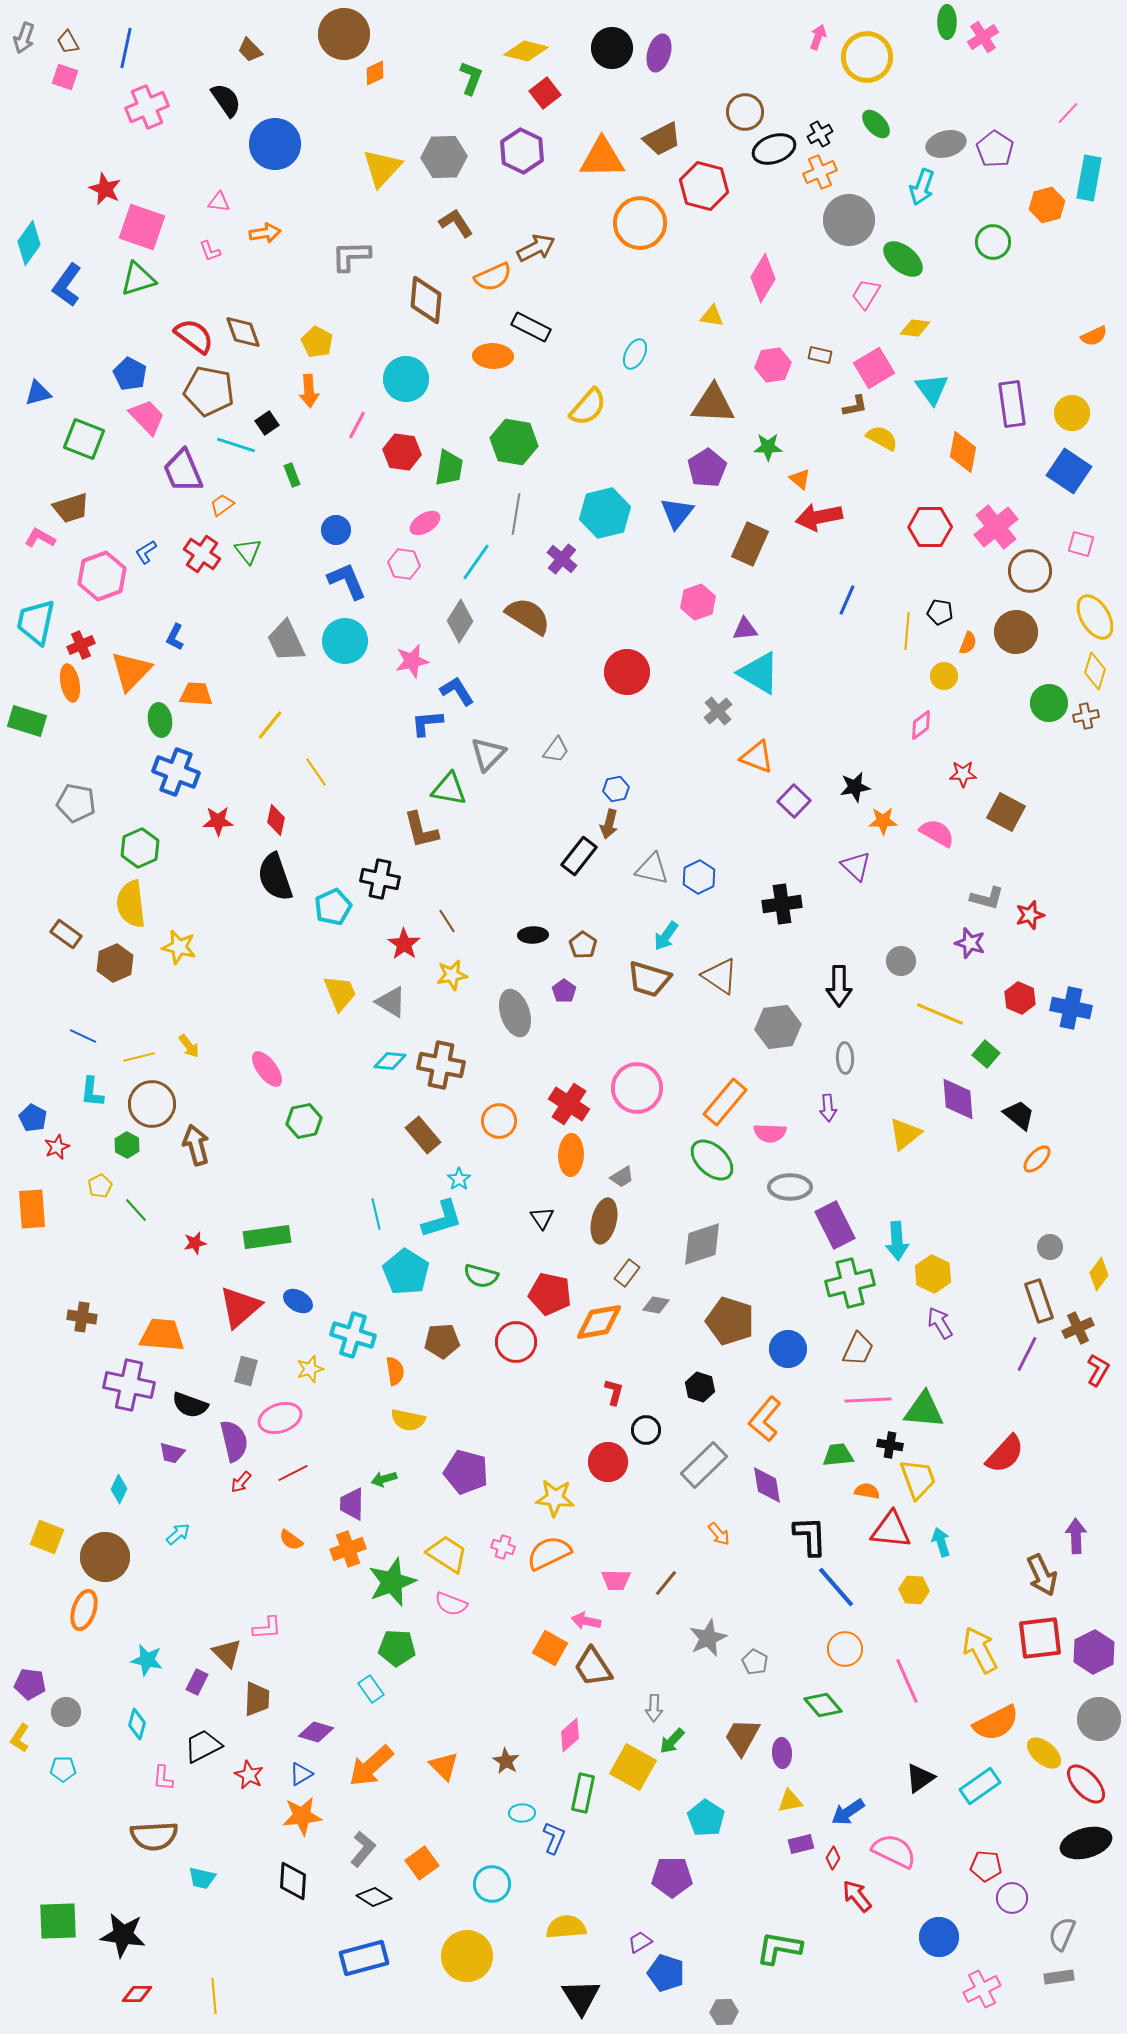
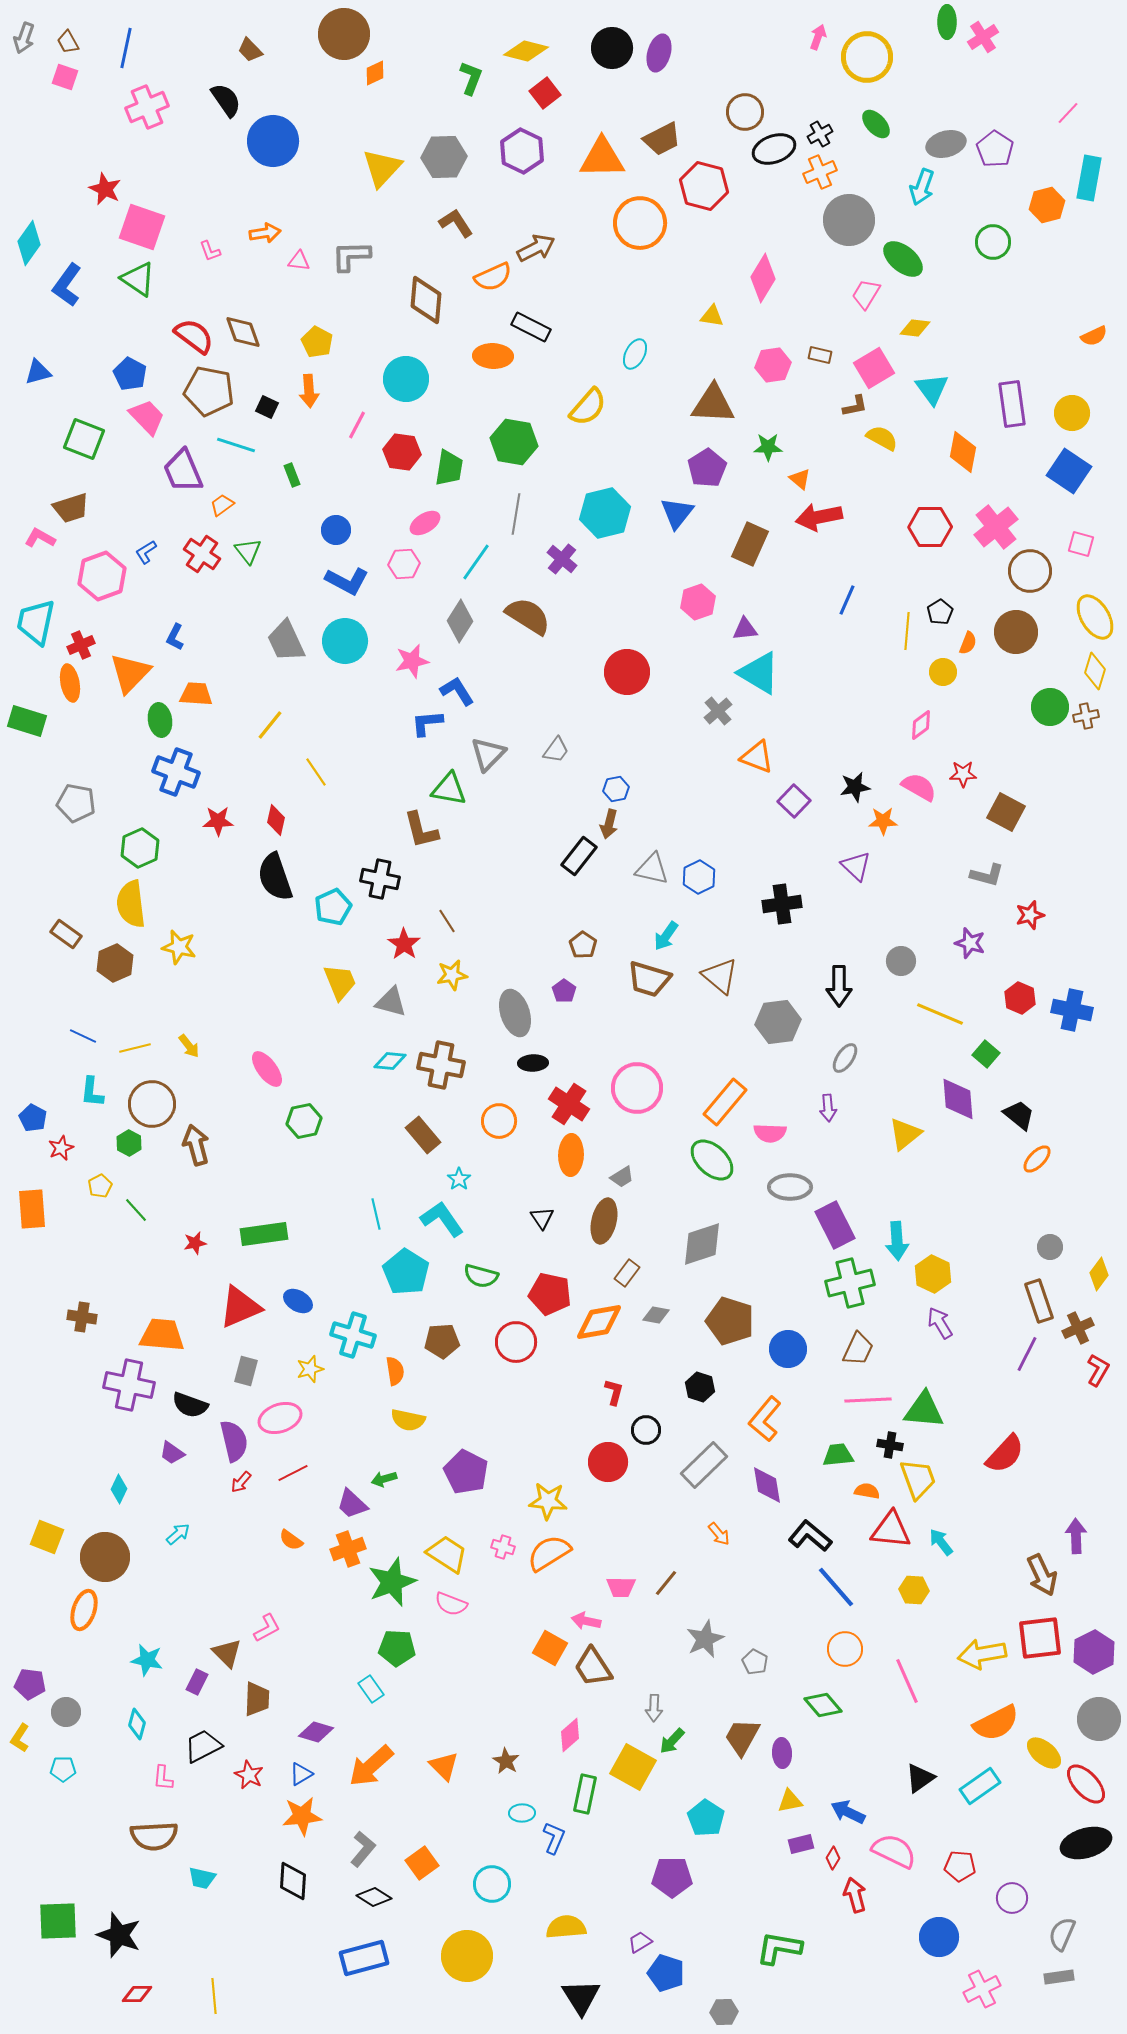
blue circle at (275, 144): moved 2 px left, 3 px up
pink triangle at (219, 202): moved 80 px right, 59 px down
green triangle at (138, 279): rotated 51 degrees clockwise
blue triangle at (38, 393): moved 21 px up
black square at (267, 423): moved 16 px up; rotated 30 degrees counterclockwise
pink hexagon at (404, 564): rotated 12 degrees counterclockwise
blue L-shape at (347, 581): rotated 141 degrees clockwise
black pentagon at (940, 612): rotated 30 degrees clockwise
orange triangle at (131, 671): moved 1 px left, 2 px down
yellow circle at (944, 676): moved 1 px left, 4 px up
green circle at (1049, 703): moved 1 px right, 4 px down
pink semicircle at (937, 833): moved 18 px left, 46 px up
gray L-shape at (987, 898): moved 23 px up
black ellipse at (533, 935): moved 128 px down
brown triangle at (720, 976): rotated 6 degrees clockwise
yellow trapezoid at (340, 993): moved 11 px up
gray triangle at (391, 1002): rotated 16 degrees counterclockwise
blue cross at (1071, 1008): moved 1 px right, 2 px down
gray hexagon at (778, 1027): moved 5 px up
yellow line at (139, 1057): moved 4 px left, 9 px up
gray ellipse at (845, 1058): rotated 36 degrees clockwise
green hexagon at (127, 1145): moved 2 px right, 2 px up
red star at (57, 1147): moved 4 px right, 1 px down
cyan L-shape at (442, 1219): rotated 108 degrees counterclockwise
green rectangle at (267, 1237): moved 3 px left, 3 px up
gray diamond at (656, 1305): moved 10 px down
red triangle at (240, 1307): rotated 18 degrees clockwise
purple trapezoid at (172, 1453): rotated 20 degrees clockwise
purple pentagon at (466, 1472): rotated 12 degrees clockwise
yellow star at (555, 1498): moved 7 px left, 3 px down
purple trapezoid at (352, 1504): rotated 48 degrees counterclockwise
black L-shape at (810, 1536): rotated 48 degrees counterclockwise
cyan arrow at (941, 1542): rotated 20 degrees counterclockwise
orange semicircle at (549, 1553): rotated 6 degrees counterclockwise
pink trapezoid at (616, 1580): moved 5 px right, 7 px down
pink L-shape at (267, 1628): rotated 24 degrees counterclockwise
gray star at (708, 1638): moved 3 px left, 1 px down
yellow arrow at (980, 1650): moved 2 px right, 4 px down; rotated 72 degrees counterclockwise
green rectangle at (583, 1793): moved 2 px right, 1 px down
blue arrow at (848, 1812): rotated 60 degrees clockwise
red pentagon at (986, 1866): moved 26 px left
red arrow at (857, 1896): moved 2 px left, 1 px up; rotated 24 degrees clockwise
black star at (123, 1935): moved 4 px left; rotated 12 degrees clockwise
